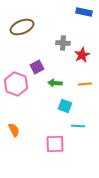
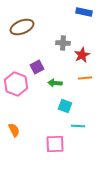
orange line: moved 6 px up
